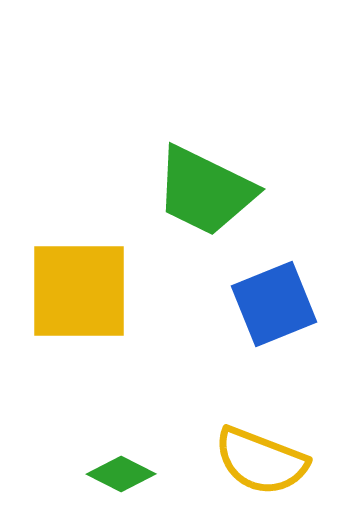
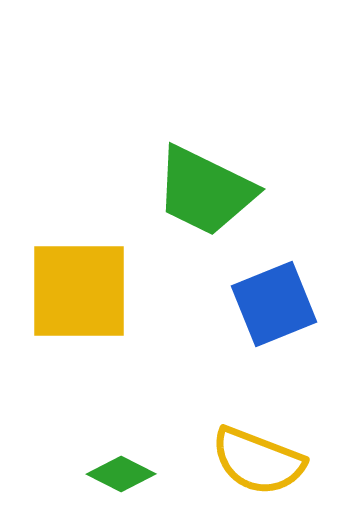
yellow semicircle: moved 3 px left
